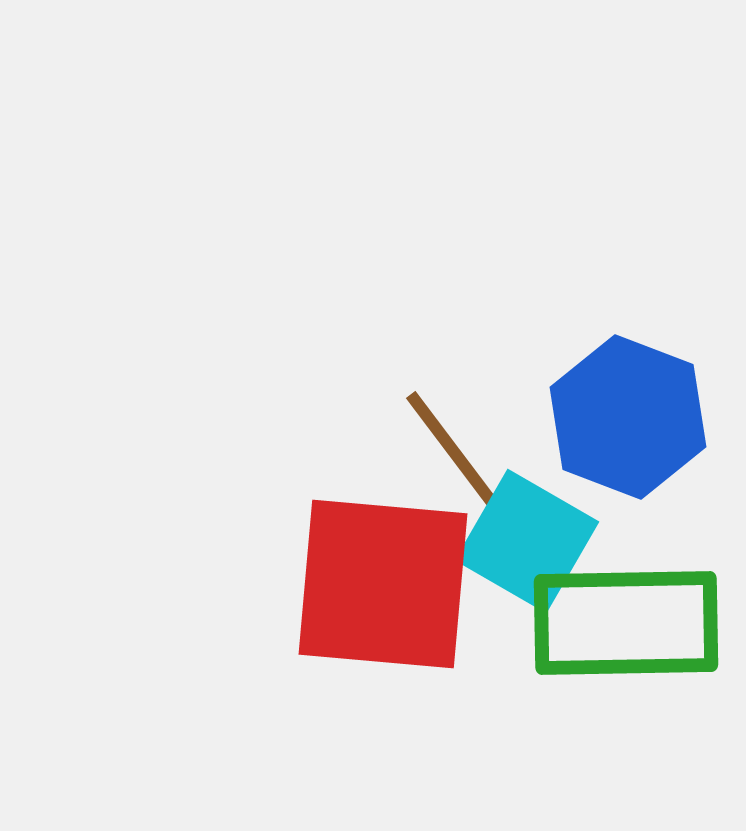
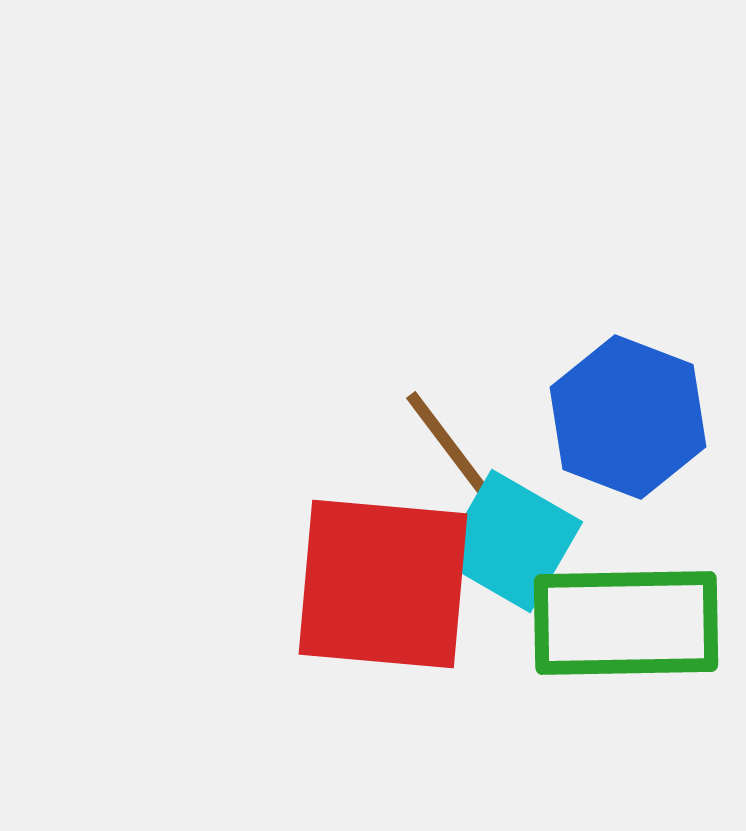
cyan square: moved 16 px left
